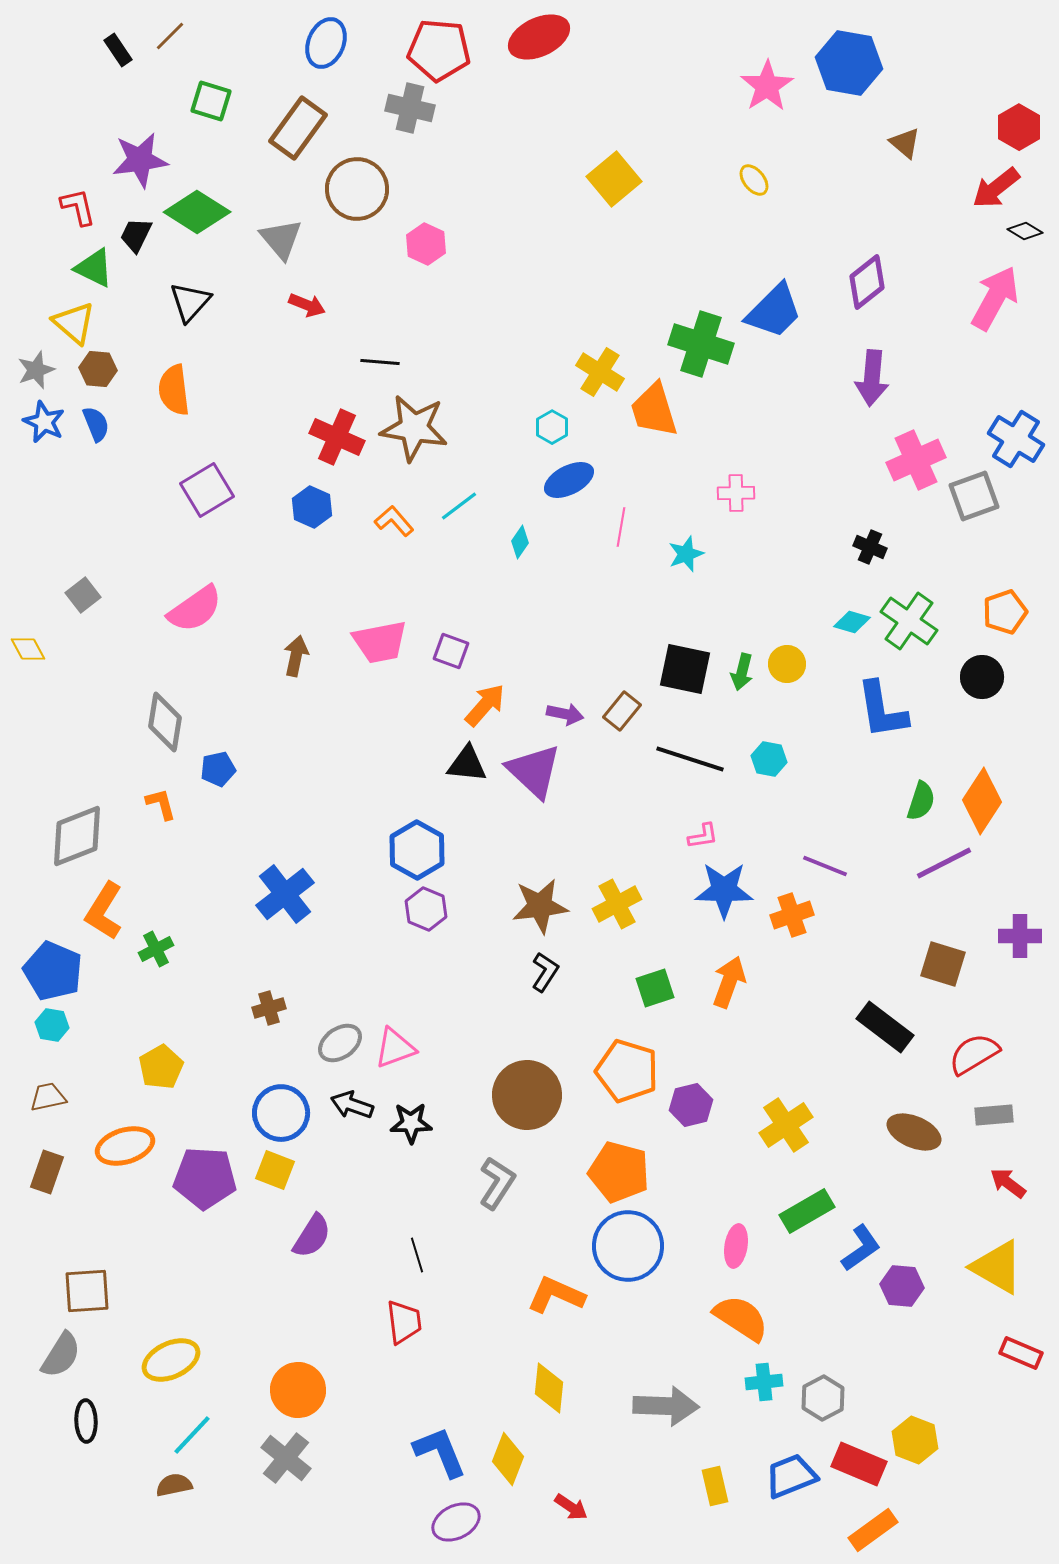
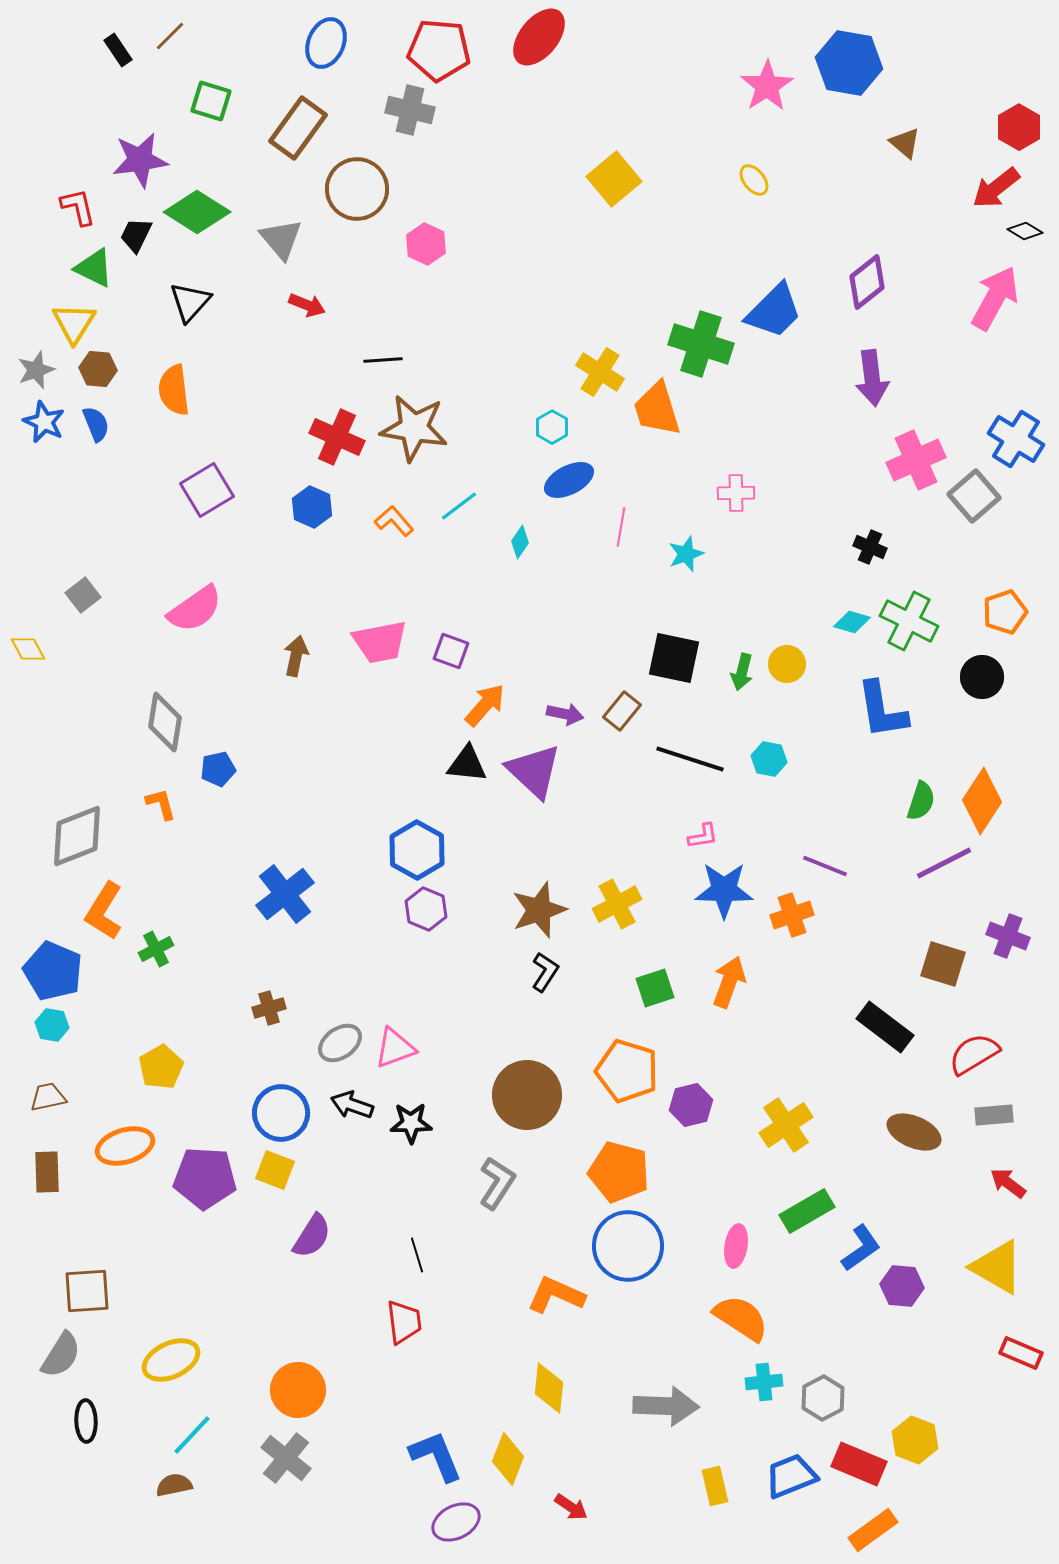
red ellipse at (539, 37): rotated 26 degrees counterclockwise
gray cross at (410, 108): moved 2 px down
yellow triangle at (74, 323): rotated 21 degrees clockwise
black line at (380, 362): moved 3 px right, 2 px up; rotated 9 degrees counterclockwise
purple arrow at (872, 378): rotated 12 degrees counterclockwise
orange trapezoid at (654, 410): moved 3 px right, 1 px up
gray square at (974, 496): rotated 21 degrees counterclockwise
green cross at (909, 621): rotated 8 degrees counterclockwise
black square at (685, 669): moved 11 px left, 11 px up
brown star at (540, 906): moved 1 px left, 4 px down; rotated 12 degrees counterclockwise
purple cross at (1020, 936): moved 12 px left; rotated 21 degrees clockwise
brown rectangle at (47, 1172): rotated 21 degrees counterclockwise
blue L-shape at (440, 1452): moved 4 px left, 4 px down
